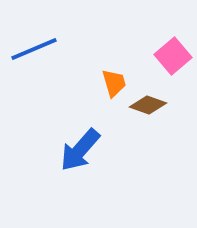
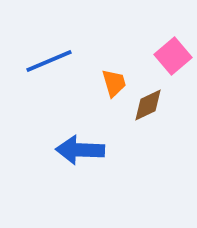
blue line: moved 15 px right, 12 px down
brown diamond: rotated 45 degrees counterclockwise
blue arrow: rotated 51 degrees clockwise
